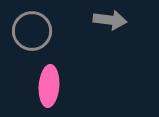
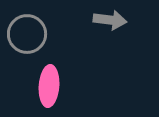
gray circle: moved 5 px left, 3 px down
